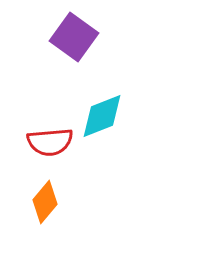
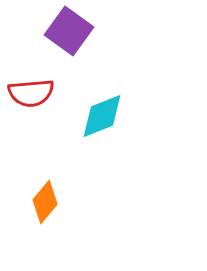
purple square: moved 5 px left, 6 px up
red semicircle: moved 19 px left, 49 px up
